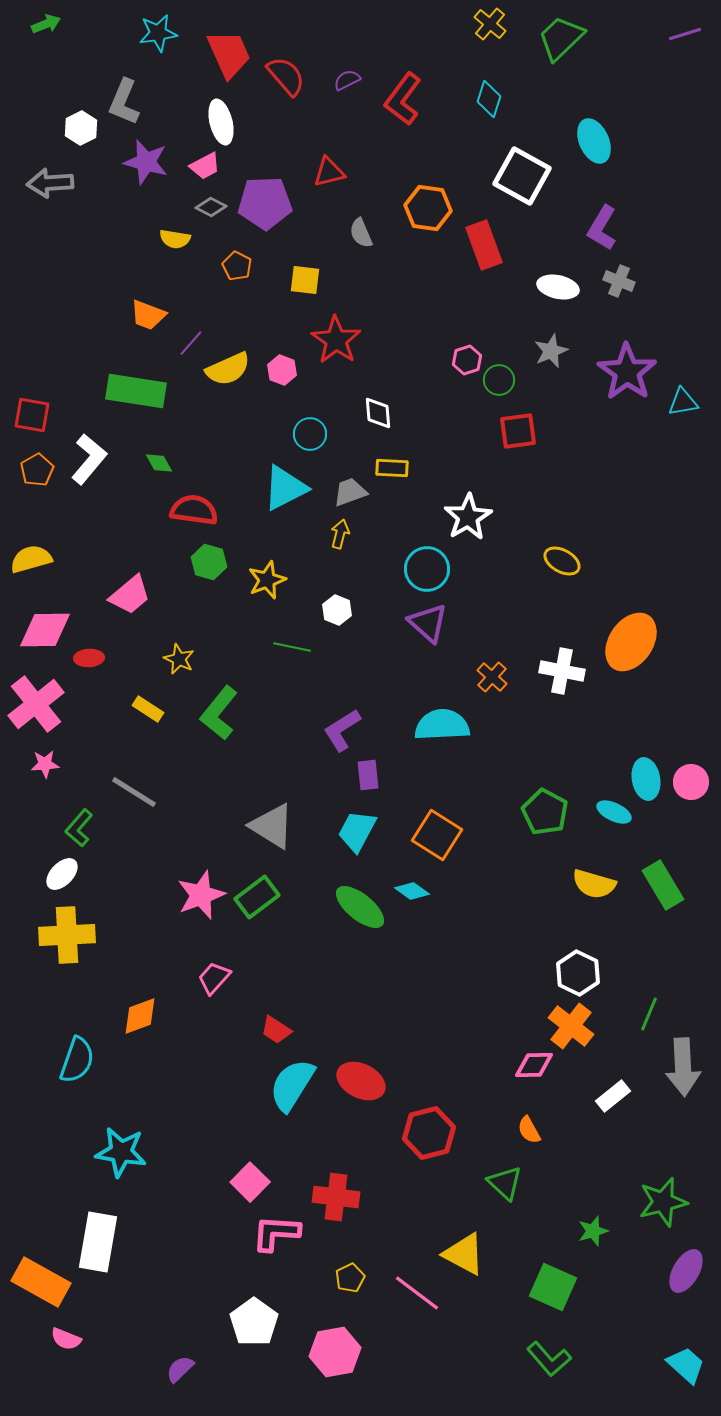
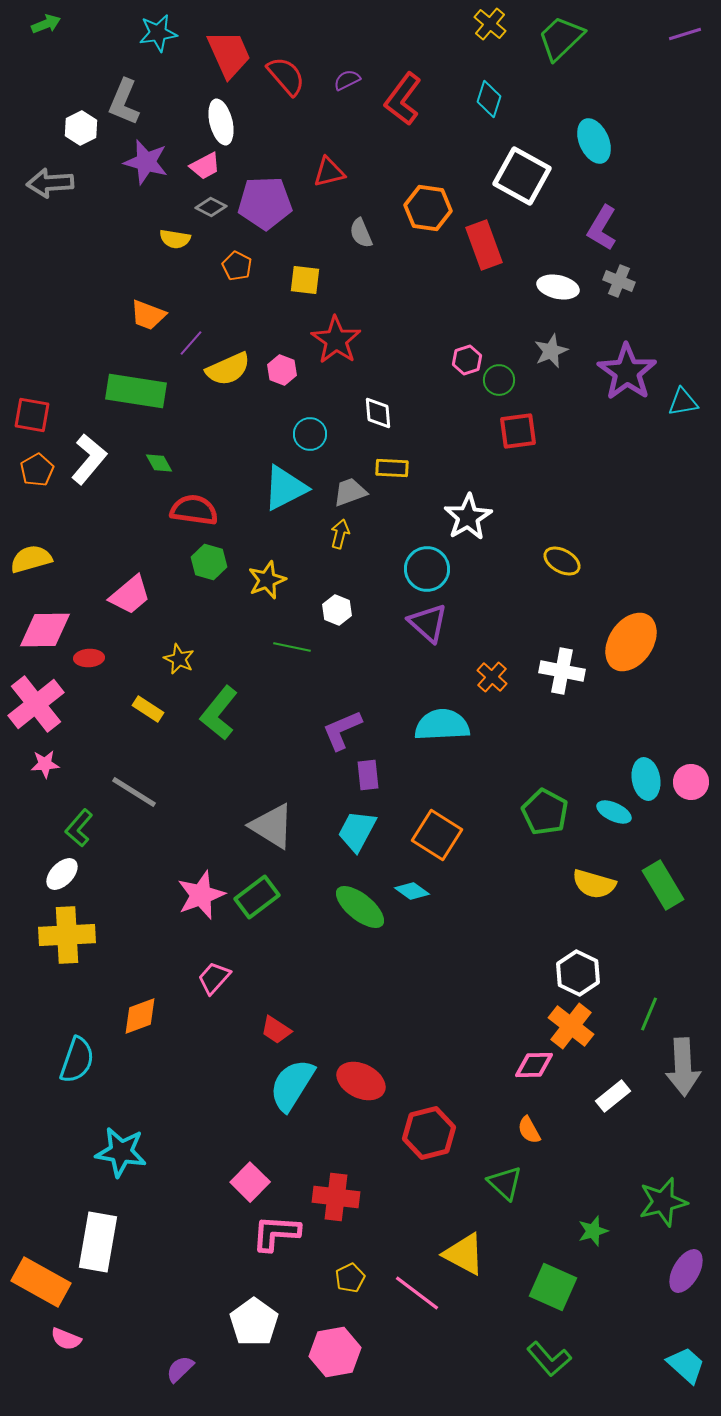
purple L-shape at (342, 730): rotated 9 degrees clockwise
